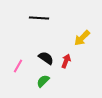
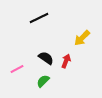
black line: rotated 30 degrees counterclockwise
pink line: moved 1 px left, 3 px down; rotated 32 degrees clockwise
